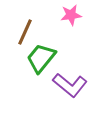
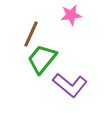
brown line: moved 6 px right, 2 px down
green trapezoid: moved 1 px right, 1 px down
